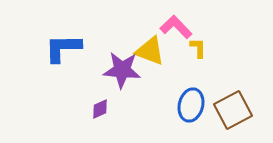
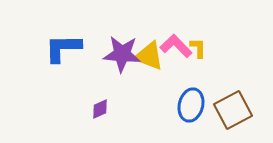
pink L-shape: moved 19 px down
yellow triangle: moved 1 px left, 5 px down
purple star: moved 16 px up
